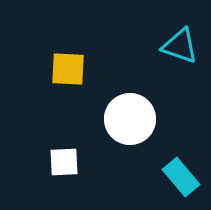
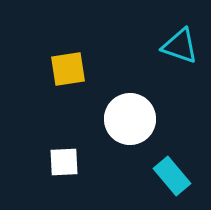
yellow square: rotated 12 degrees counterclockwise
cyan rectangle: moved 9 px left, 1 px up
